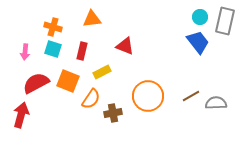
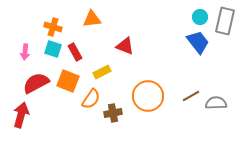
red rectangle: moved 7 px left, 1 px down; rotated 42 degrees counterclockwise
